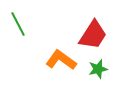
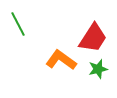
red trapezoid: moved 3 px down
